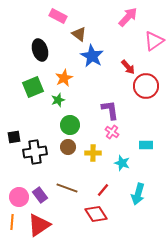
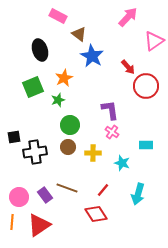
purple rectangle: moved 5 px right
